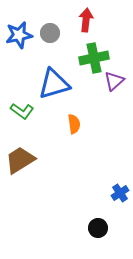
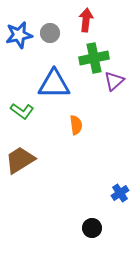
blue triangle: rotated 16 degrees clockwise
orange semicircle: moved 2 px right, 1 px down
black circle: moved 6 px left
